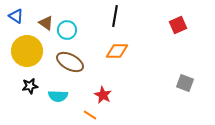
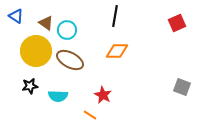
red square: moved 1 px left, 2 px up
yellow circle: moved 9 px right
brown ellipse: moved 2 px up
gray square: moved 3 px left, 4 px down
